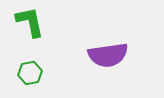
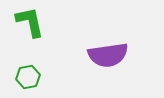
green hexagon: moved 2 px left, 4 px down
